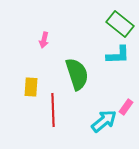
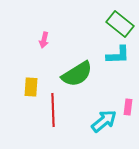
green semicircle: rotated 76 degrees clockwise
pink rectangle: moved 2 px right; rotated 28 degrees counterclockwise
